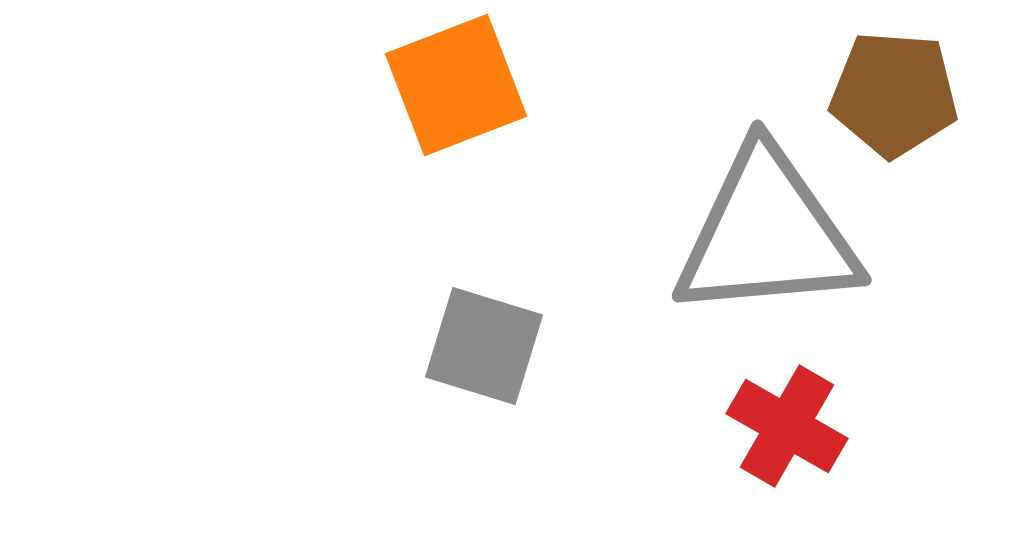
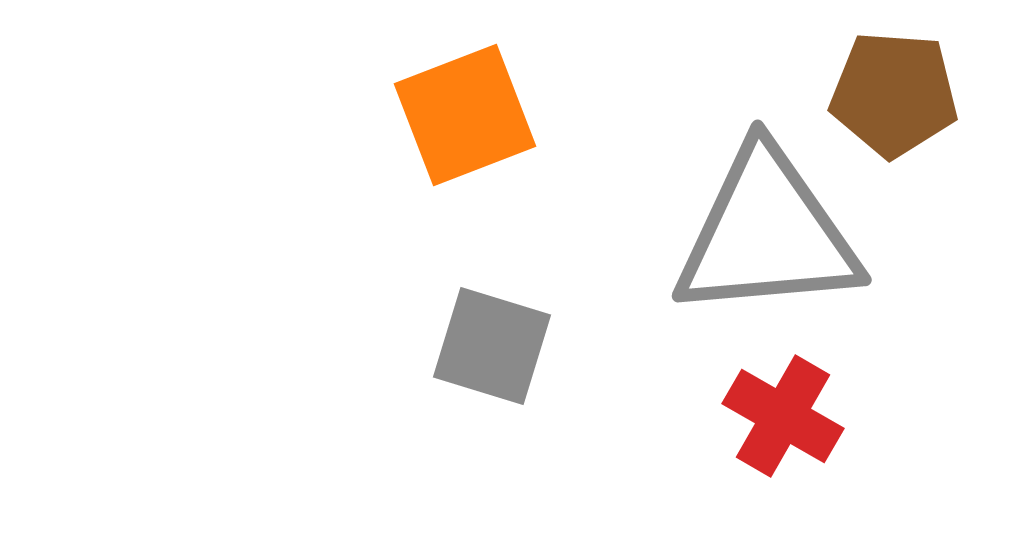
orange square: moved 9 px right, 30 px down
gray square: moved 8 px right
red cross: moved 4 px left, 10 px up
